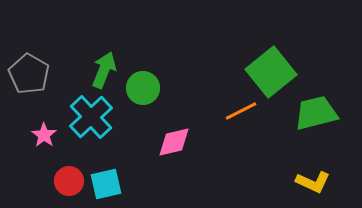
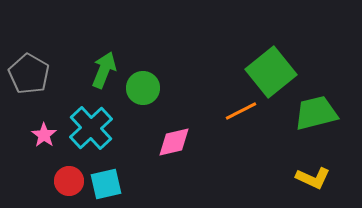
cyan cross: moved 11 px down
yellow L-shape: moved 4 px up
